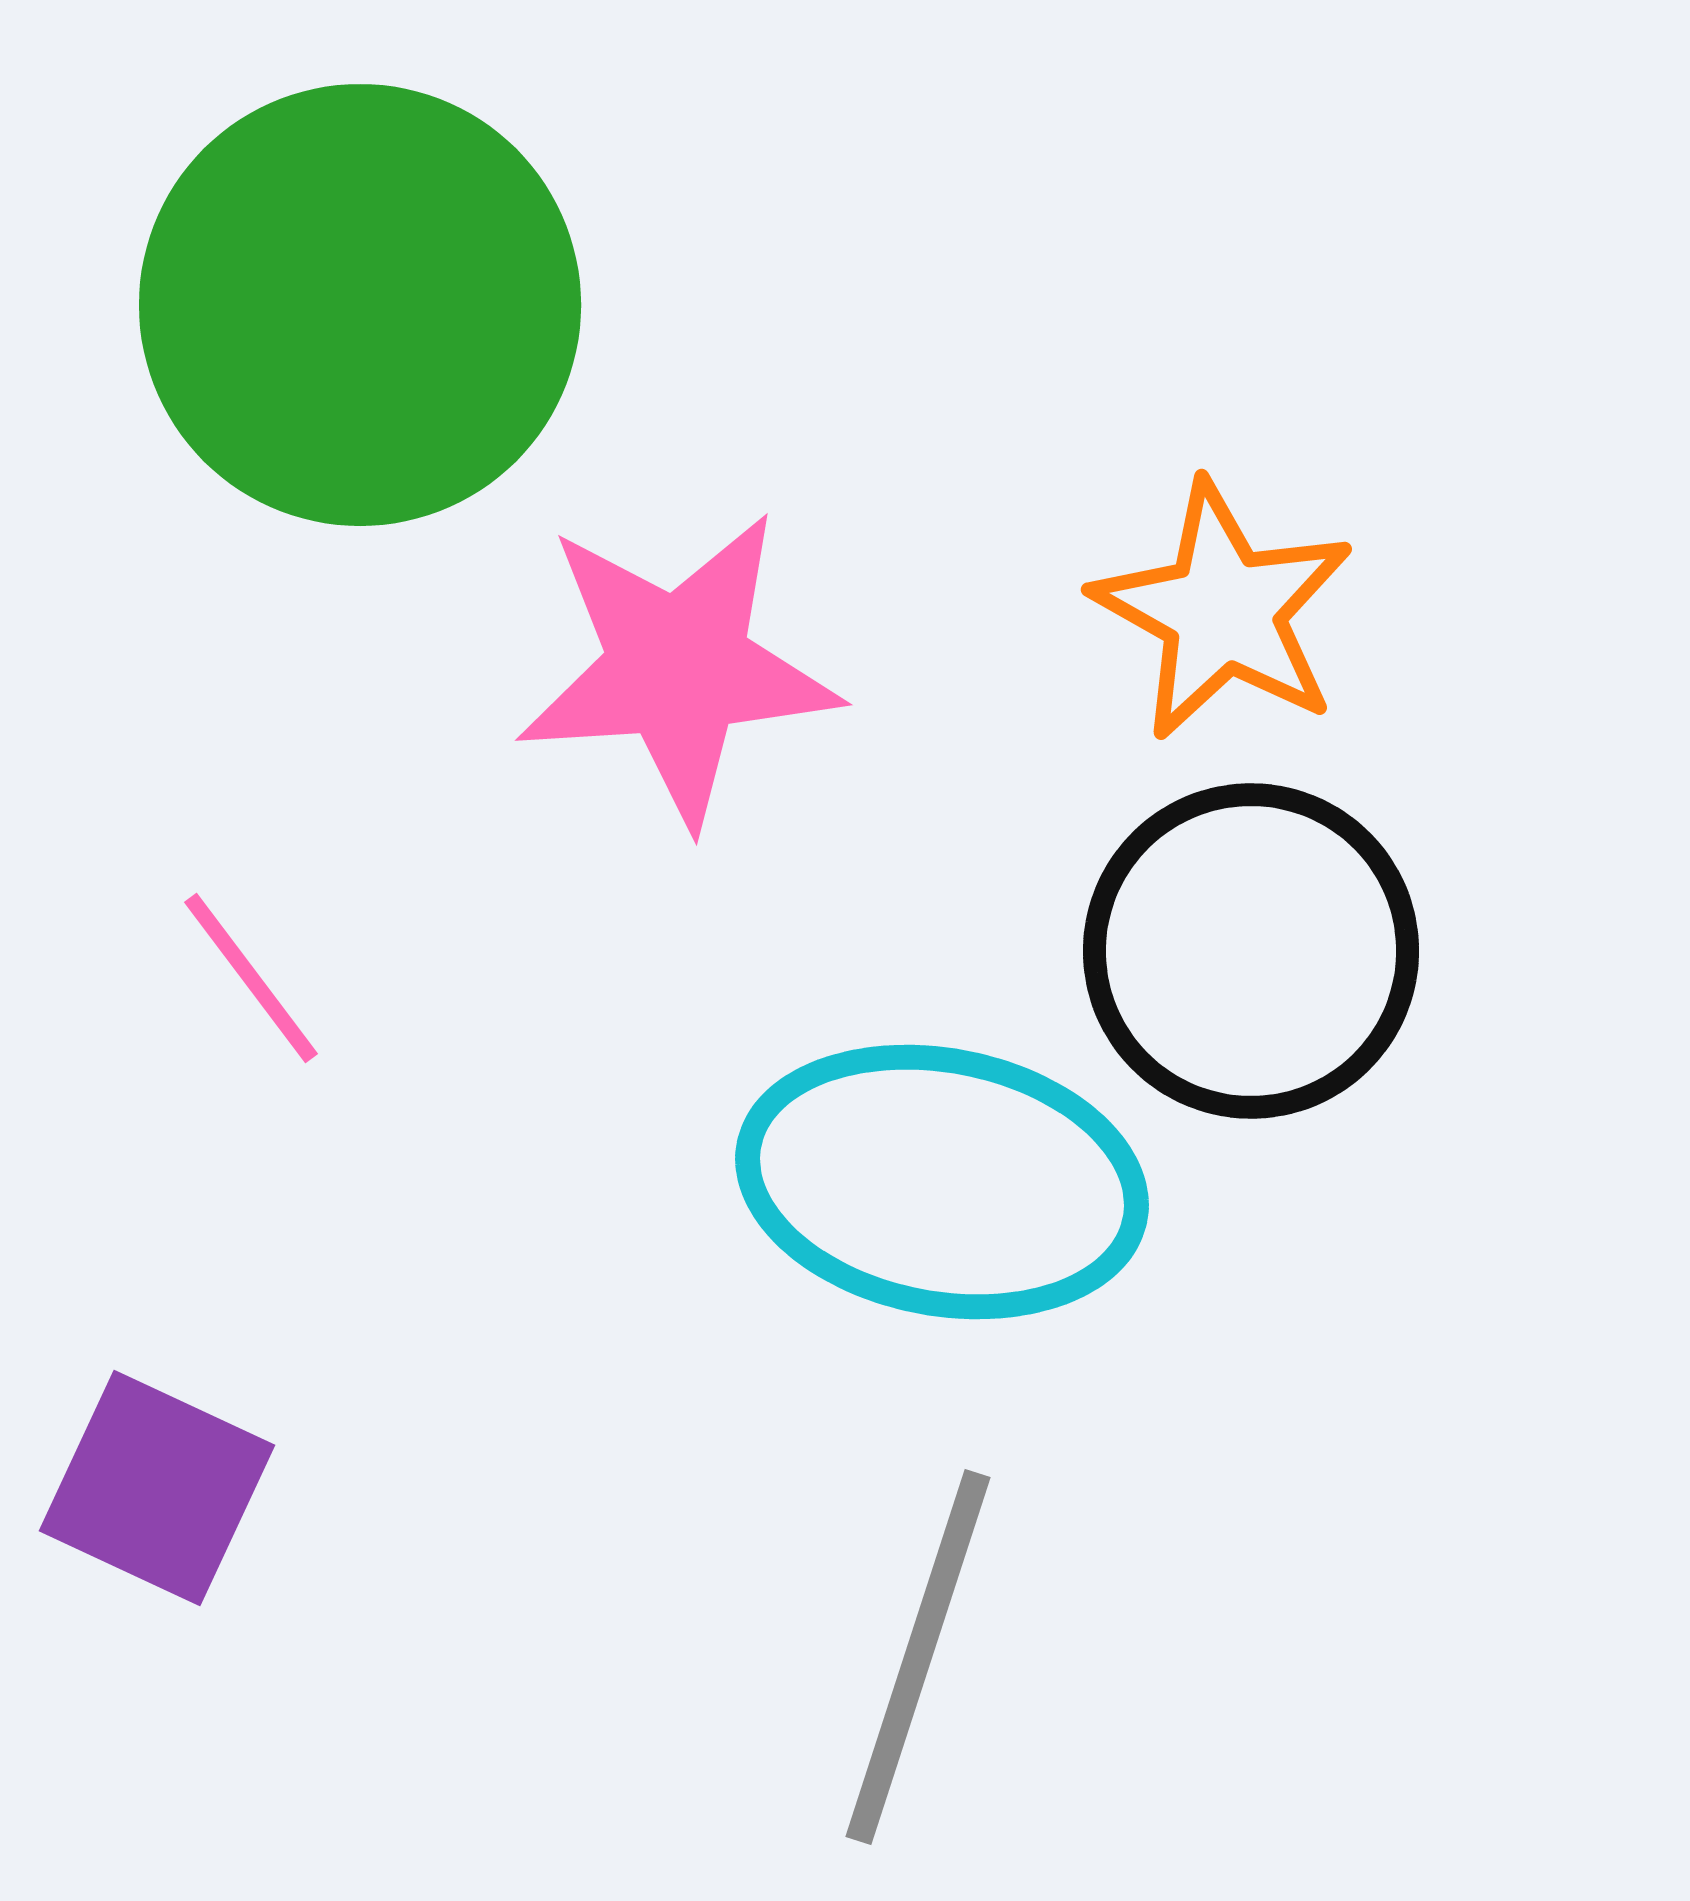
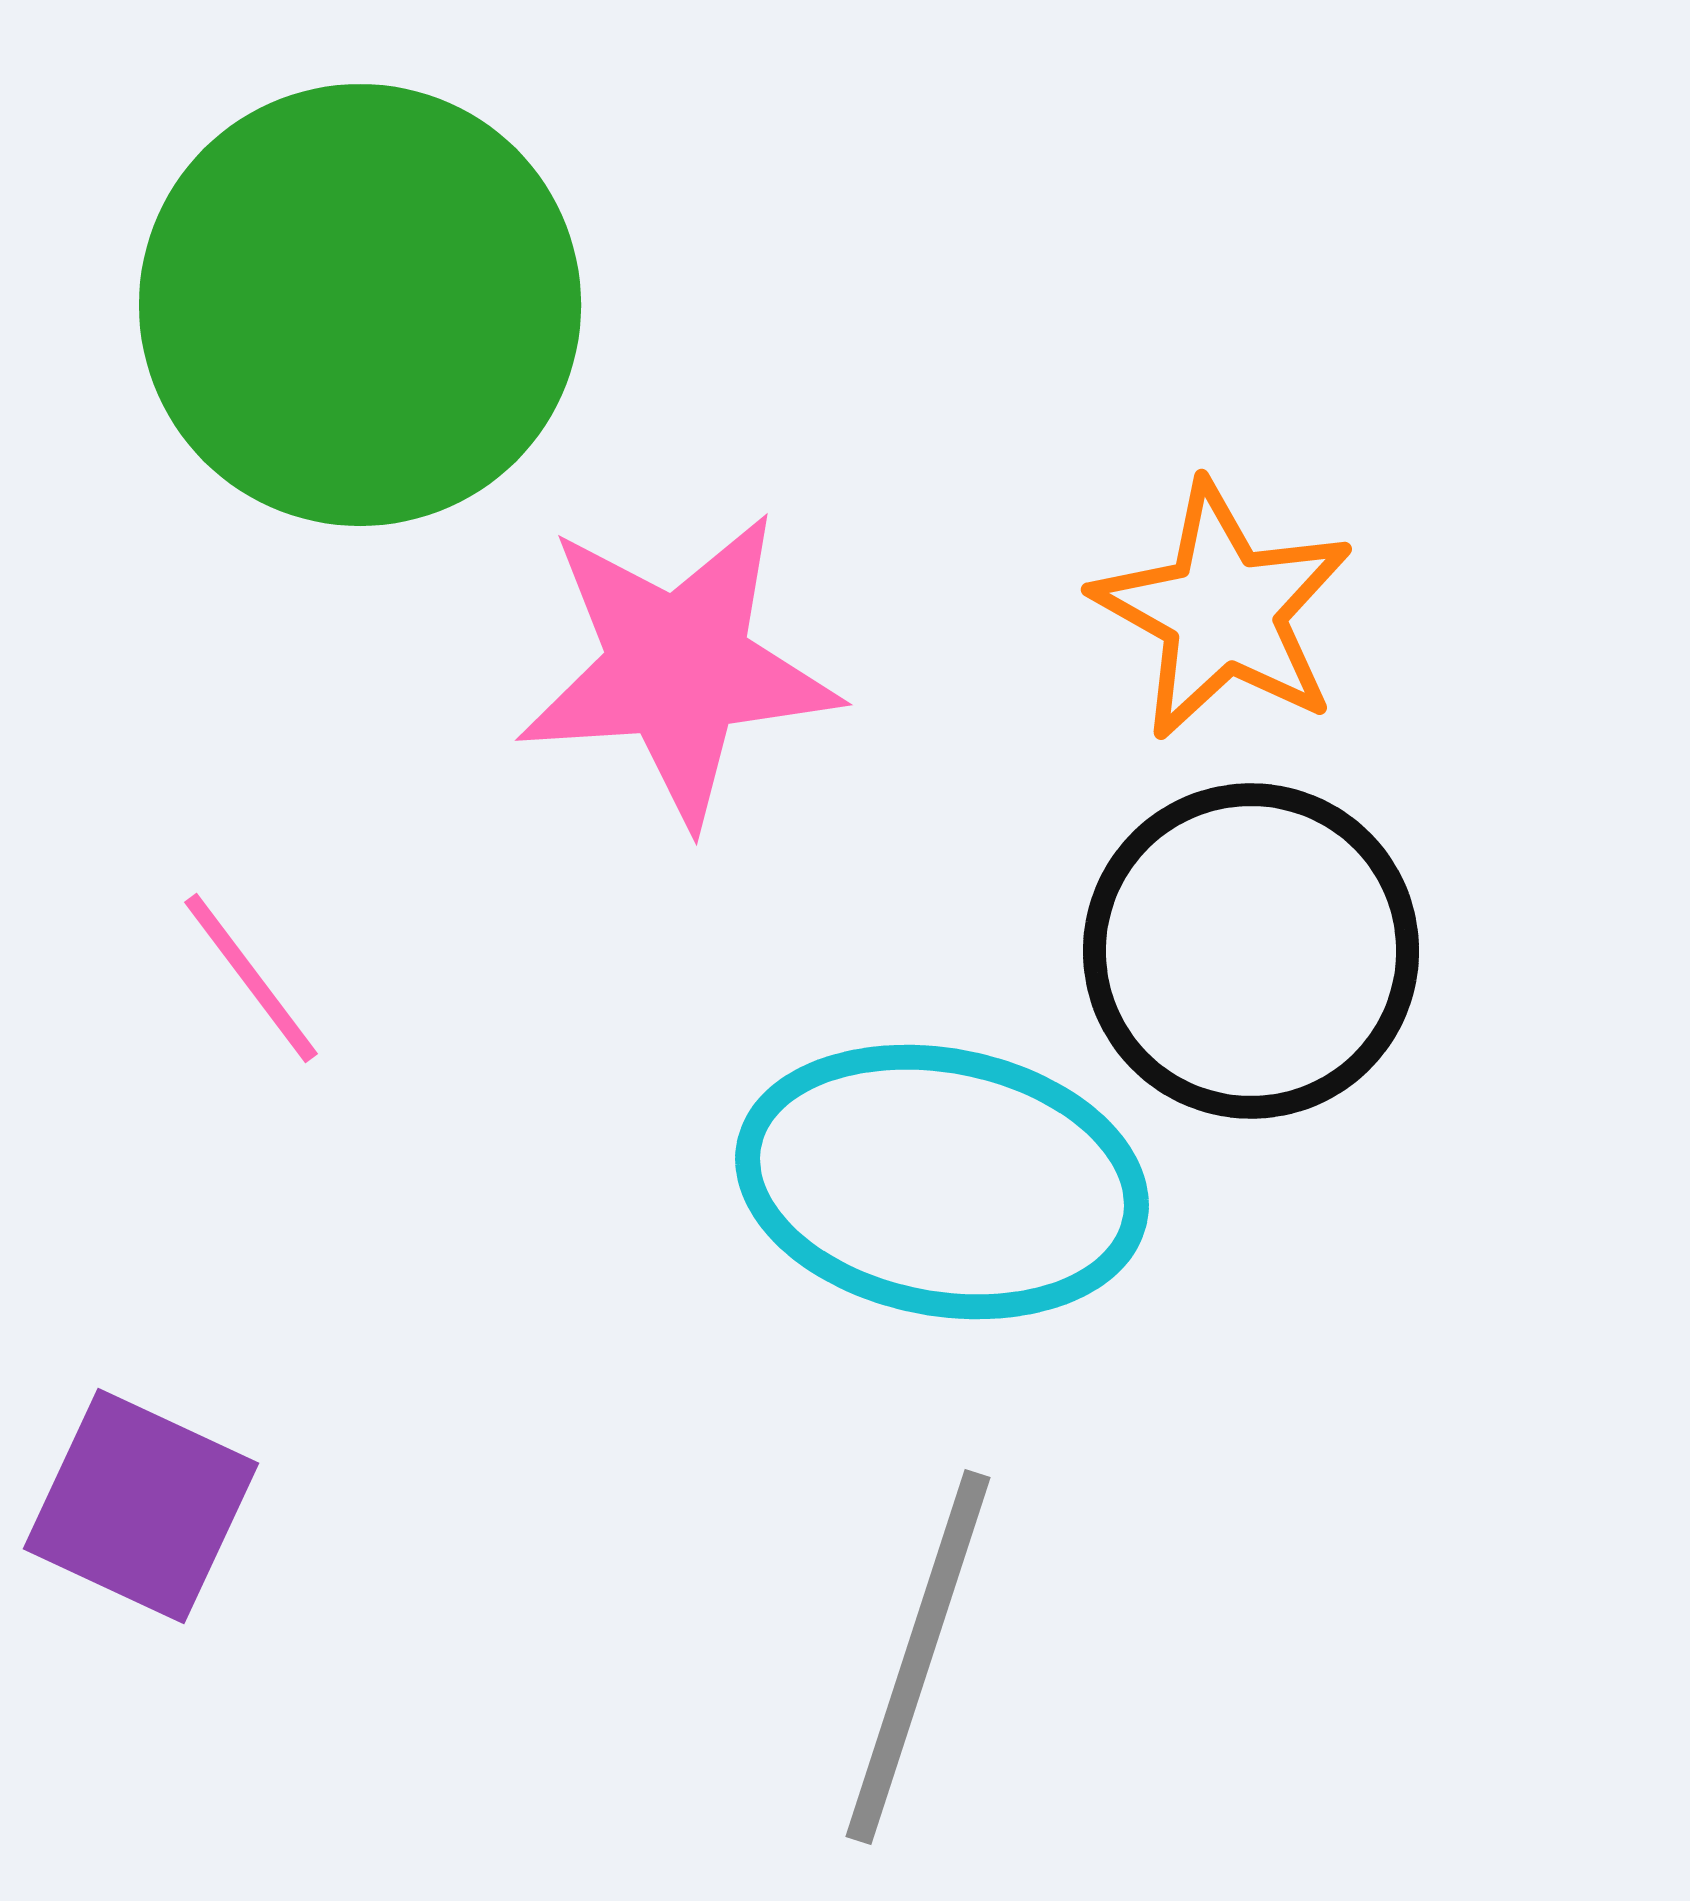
purple square: moved 16 px left, 18 px down
